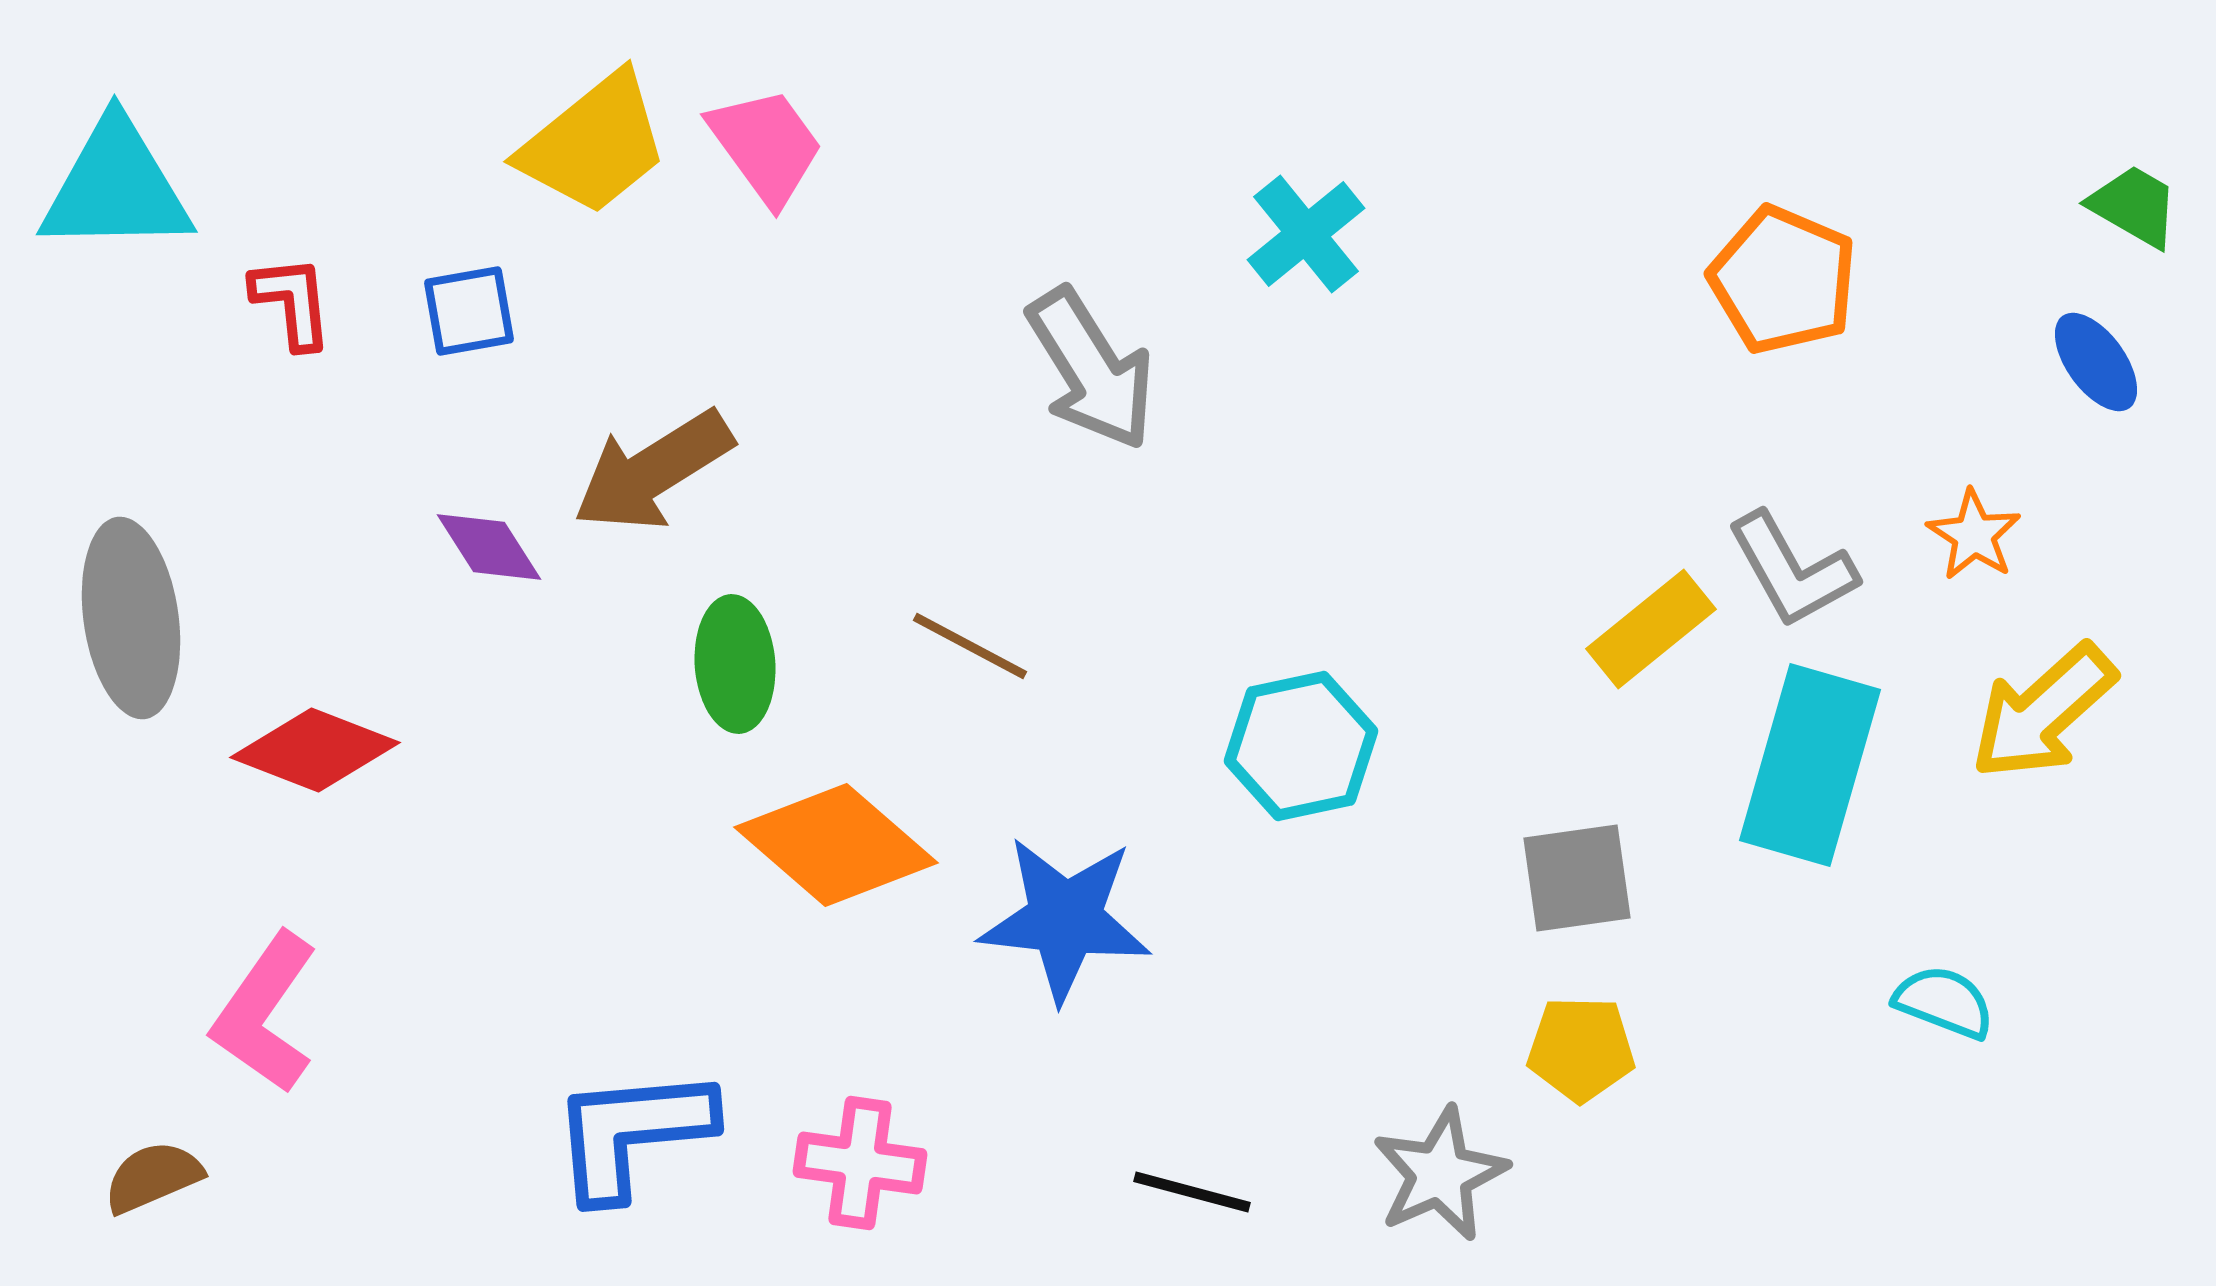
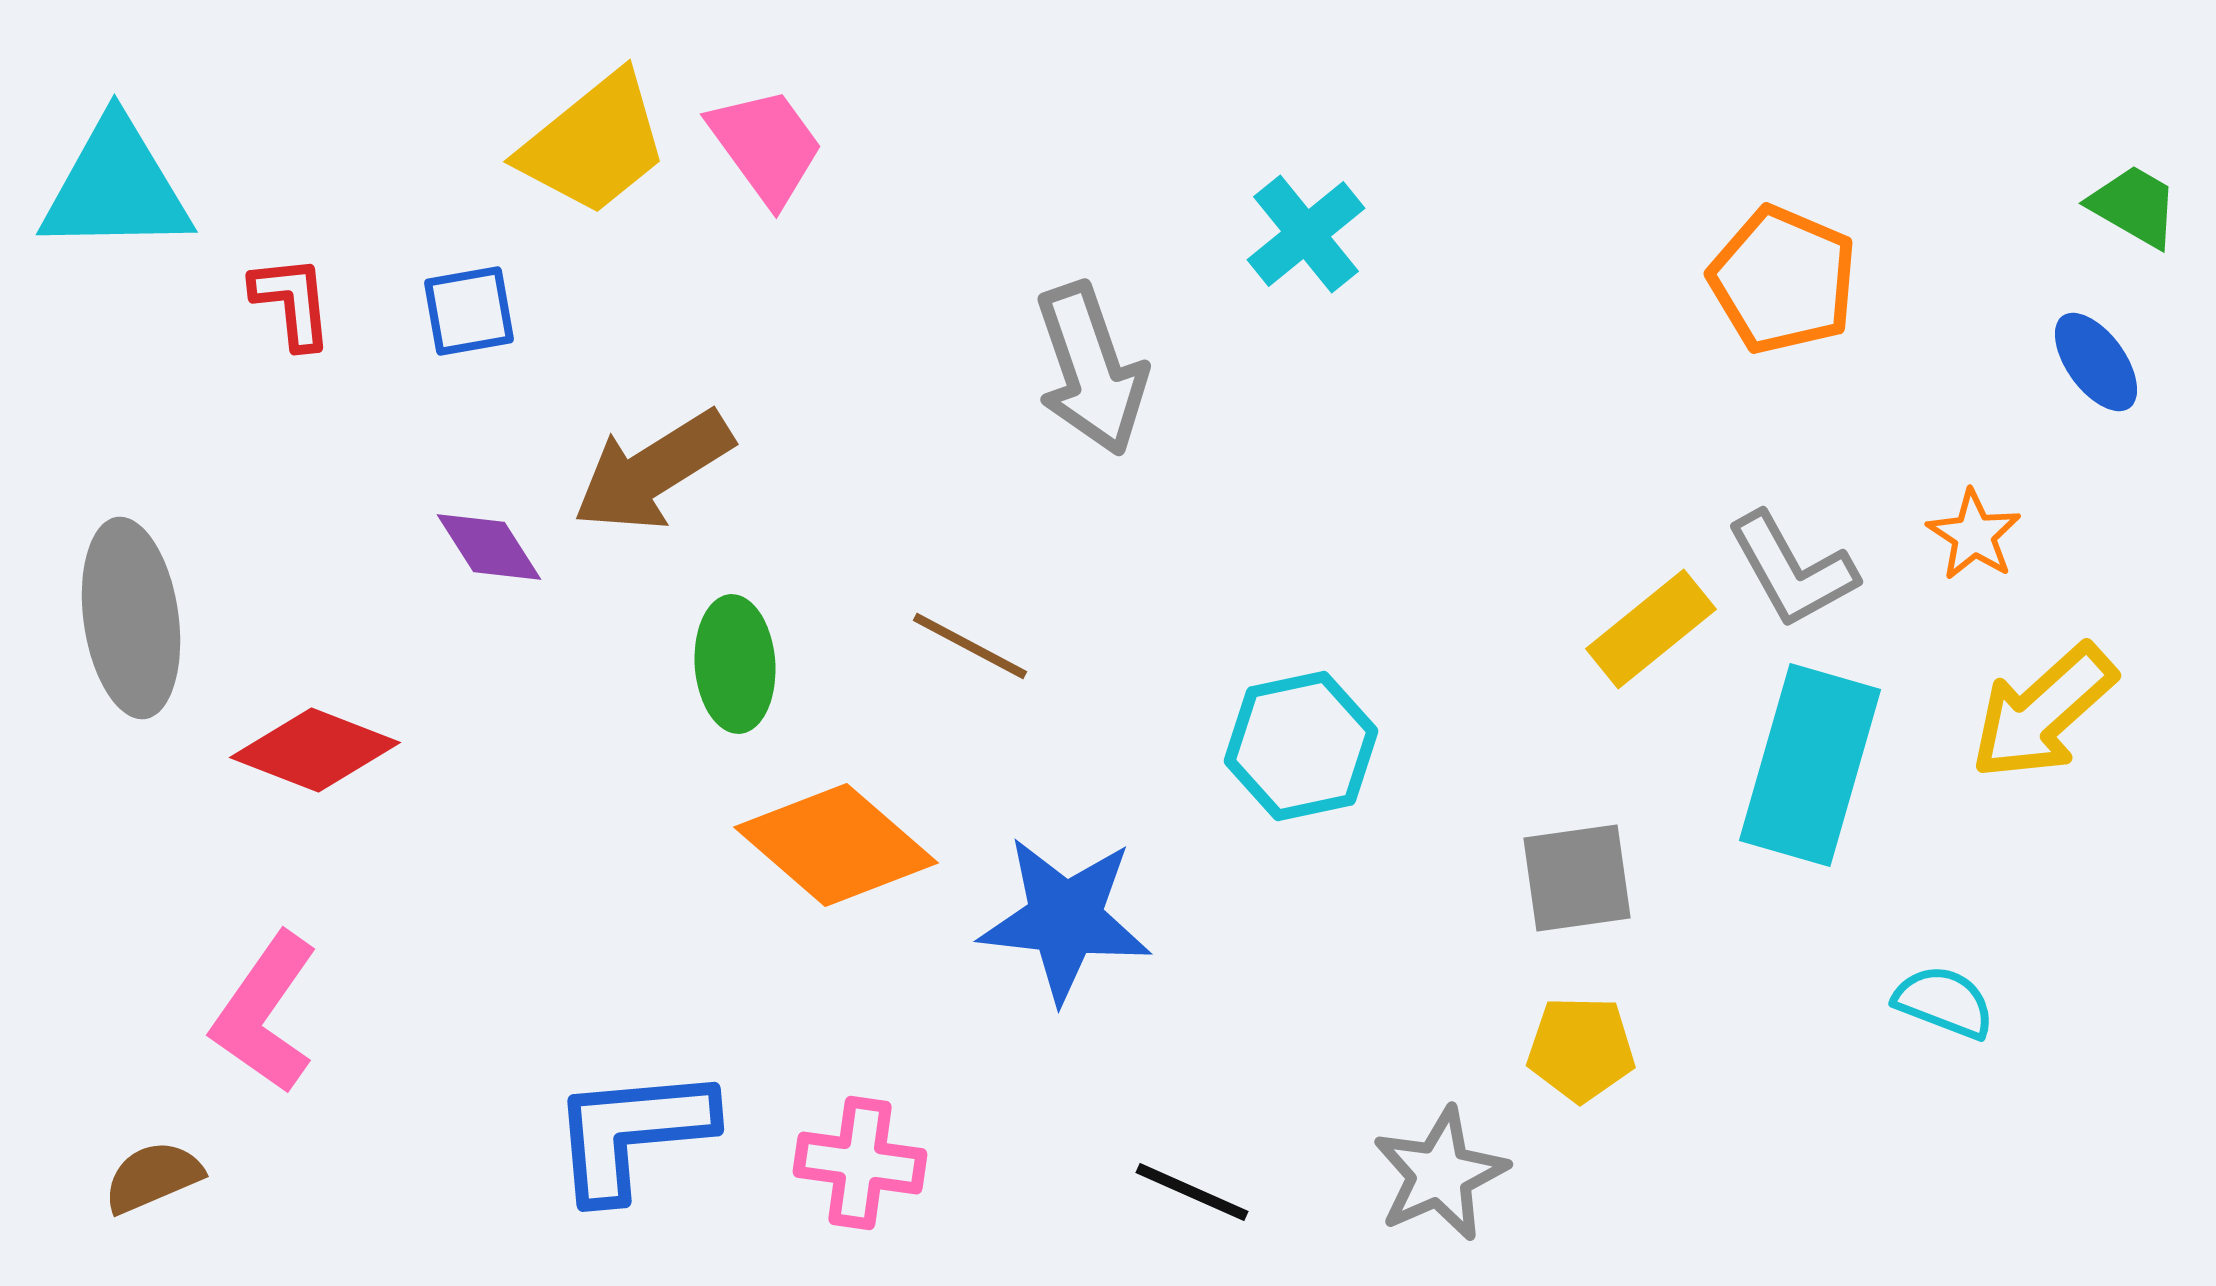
gray arrow: rotated 13 degrees clockwise
black line: rotated 9 degrees clockwise
